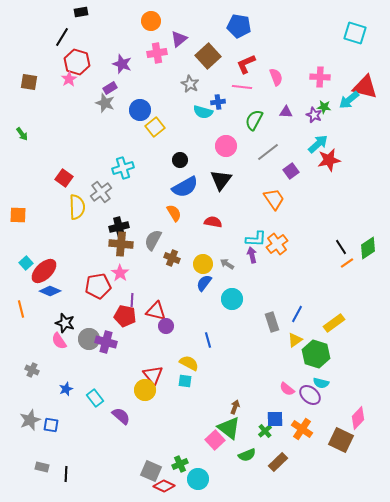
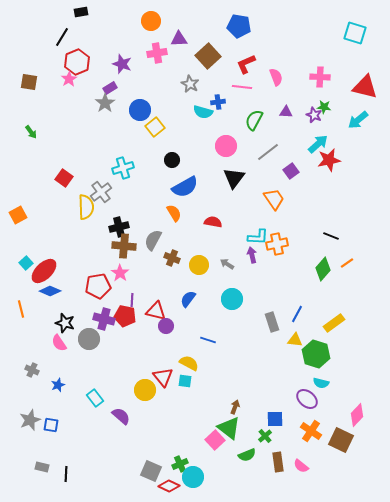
purple triangle at (179, 39): rotated 36 degrees clockwise
red hexagon at (77, 62): rotated 20 degrees clockwise
cyan arrow at (349, 100): moved 9 px right, 20 px down
gray star at (105, 103): rotated 18 degrees clockwise
green arrow at (22, 134): moved 9 px right, 2 px up
black circle at (180, 160): moved 8 px left
black triangle at (221, 180): moved 13 px right, 2 px up
yellow semicircle at (77, 207): moved 9 px right
orange square at (18, 215): rotated 30 degrees counterclockwise
cyan L-shape at (256, 239): moved 2 px right, 2 px up
brown cross at (121, 244): moved 3 px right, 2 px down
orange cross at (277, 244): rotated 25 degrees clockwise
black line at (341, 247): moved 10 px left, 11 px up; rotated 35 degrees counterclockwise
green diamond at (368, 248): moved 45 px left, 21 px down; rotated 15 degrees counterclockwise
yellow circle at (203, 264): moved 4 px left, 1 px down
blue semicircle at (204, 283): moved 16 px left, 16 px down
blue line at (208, 340): rotated 56 degrees counterclockwise
yellow triangle at (295, 340): rotated 42 degrees clockwise
pink semicircle at (59, 341): moved 2 px down
purple cross at (106, 342): moved 2 px left, 23 px up
red triangle at (153, 375): moved 10 px right, 2 px down
blue star at (66, 389): moved 8 px left, 4 px up
pink semicircle at (287, 389): moved 14 px right, 77 px down
purple ellipse at (310, 395): moved 3 px left, 4 px down
pink diamond at (358, 418): moved 1 px left, 3 px up
orange cross at (302, 429): moved 9 px right, 2 px down
green cross at (265, 431): moved 5 px down
brown rectangle at (278, 462): rotated 54 degrees counterclockwise
cyan circle at (198, 479): moved 5 px left, 2 px up
red diamond at (164, 486): moved 5 px right
